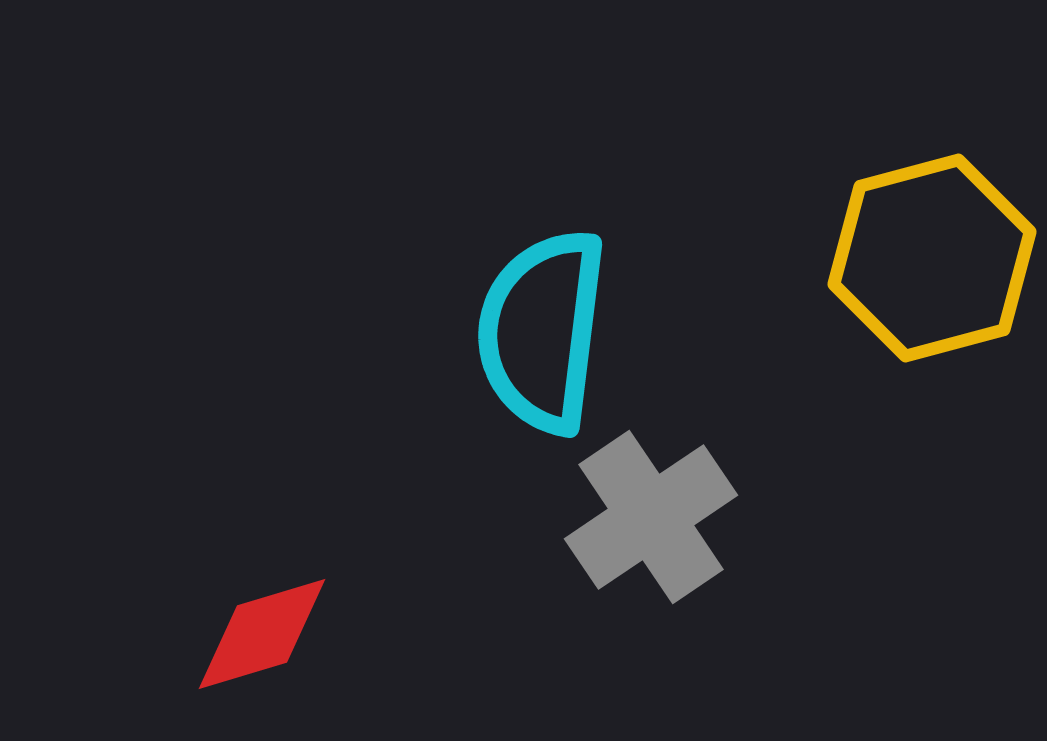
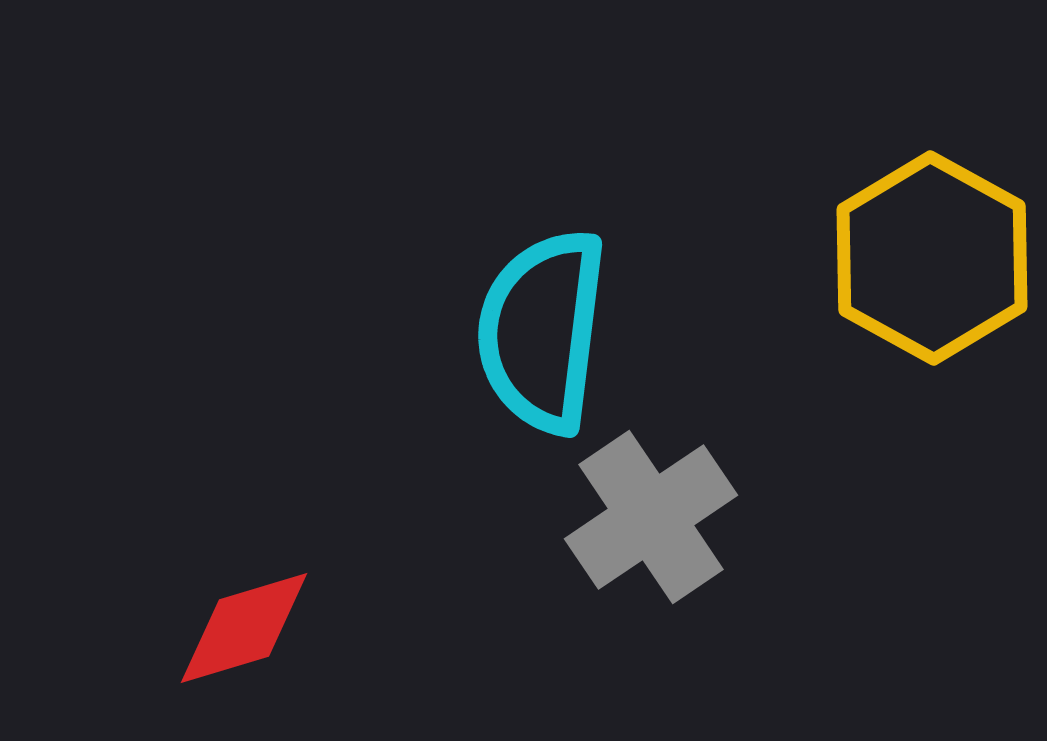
yellow hexagon: rotated 16 degrees counterclockwise
red diamond: moved 18 px left, 6 px up
